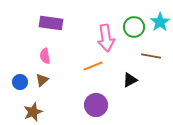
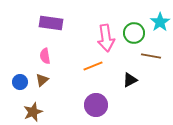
green circle: moved 6 px down
